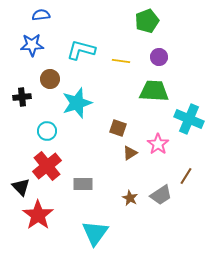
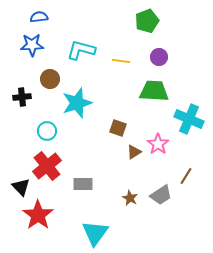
blue semicircle: moved 2 px left, 2 px down
brown triangle: moved 4 px right, 1 px up
